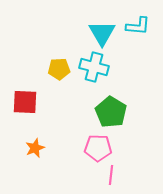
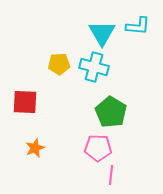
yellow pentagon: moved 5 px up
